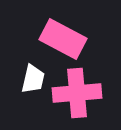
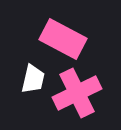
pink cross: rotated 21 degrees counterclockwise
